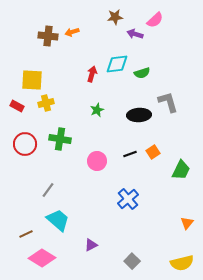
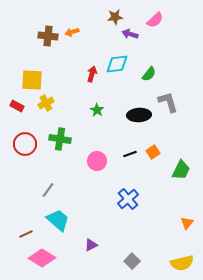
purple arrow: moved 5 px left
green semicircle: moved 7 px right, 1 px down; rotated 35 degrees counterclockwise
yellow cross: rotated 14 degrees counterclockwise
green star: rotated 16 degrees counterclockwise
